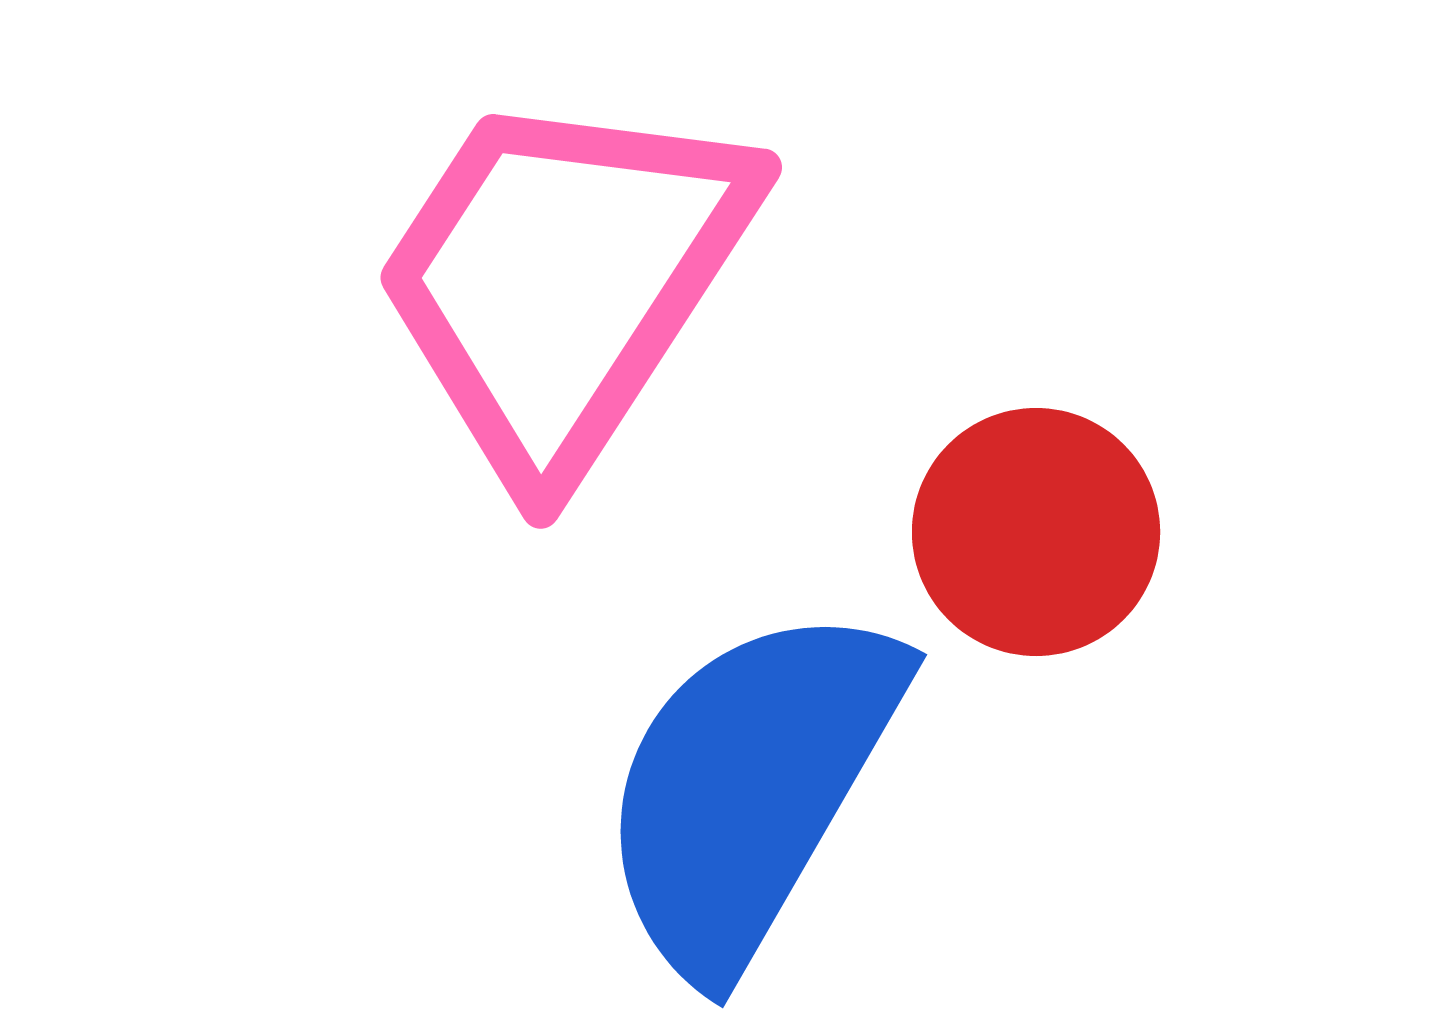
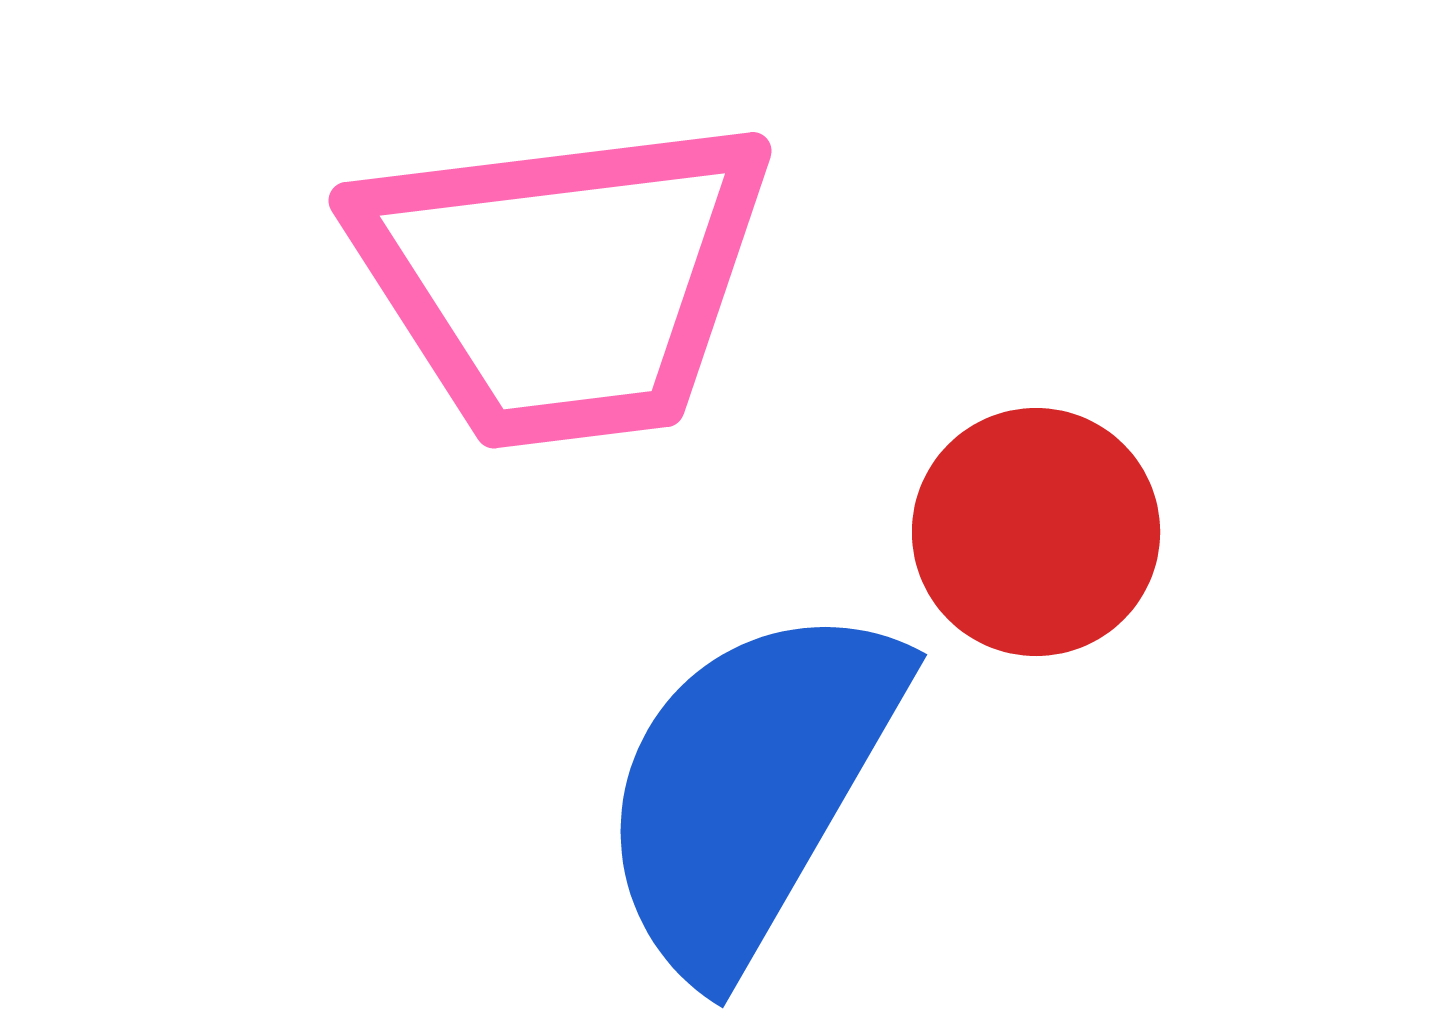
pink trapezoid: rotated 130 degrees counterclockwise
